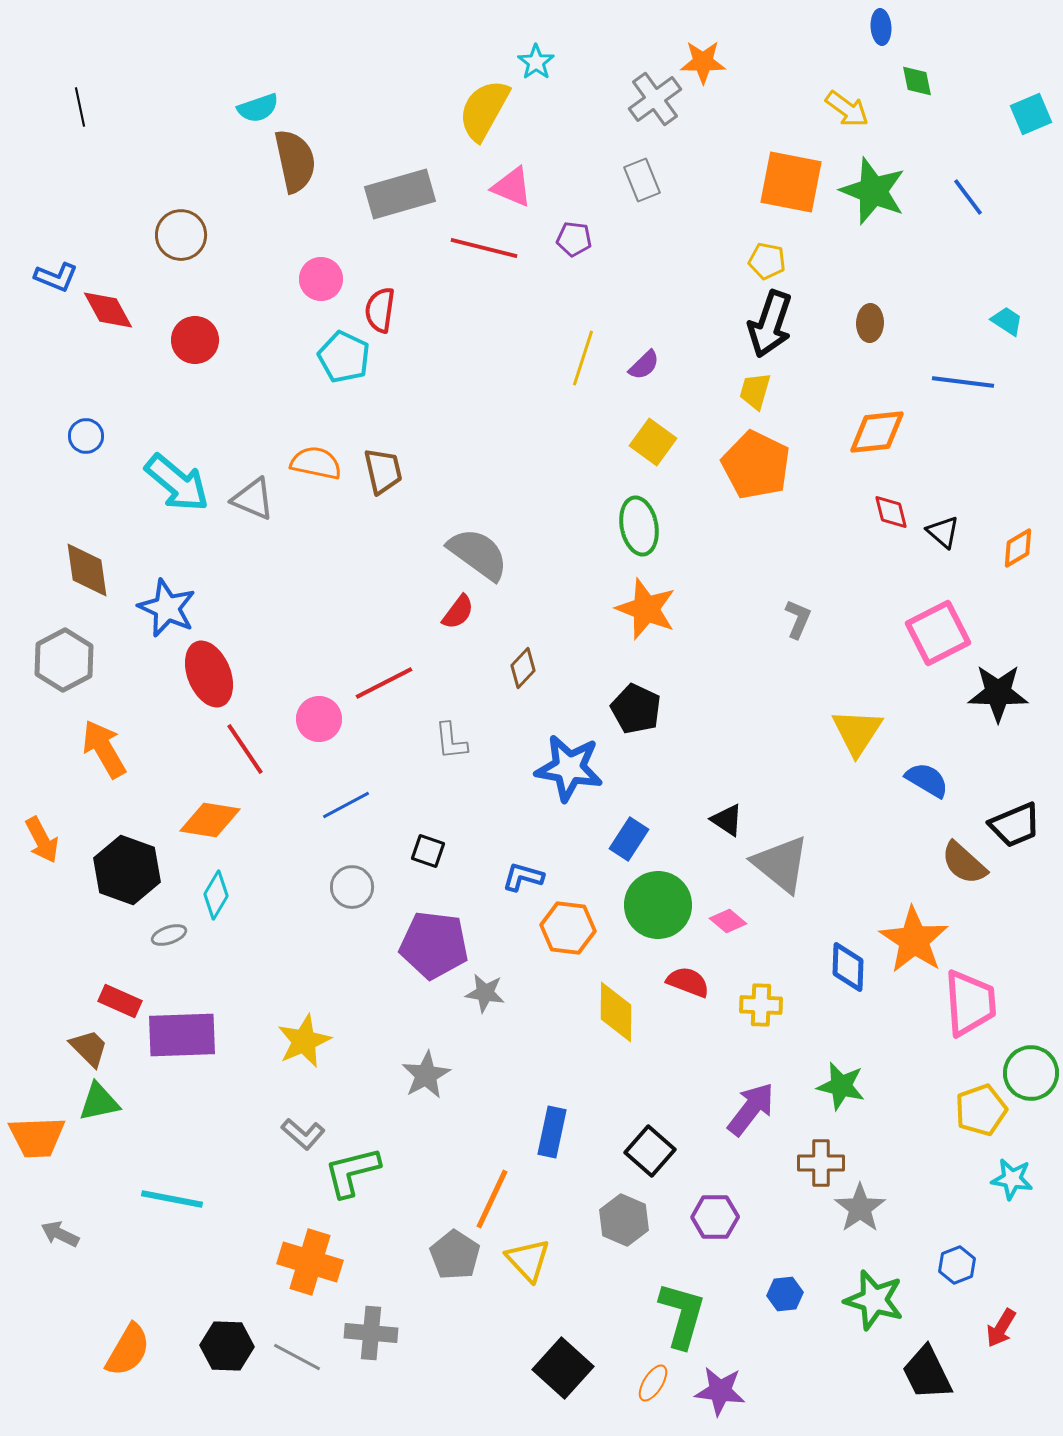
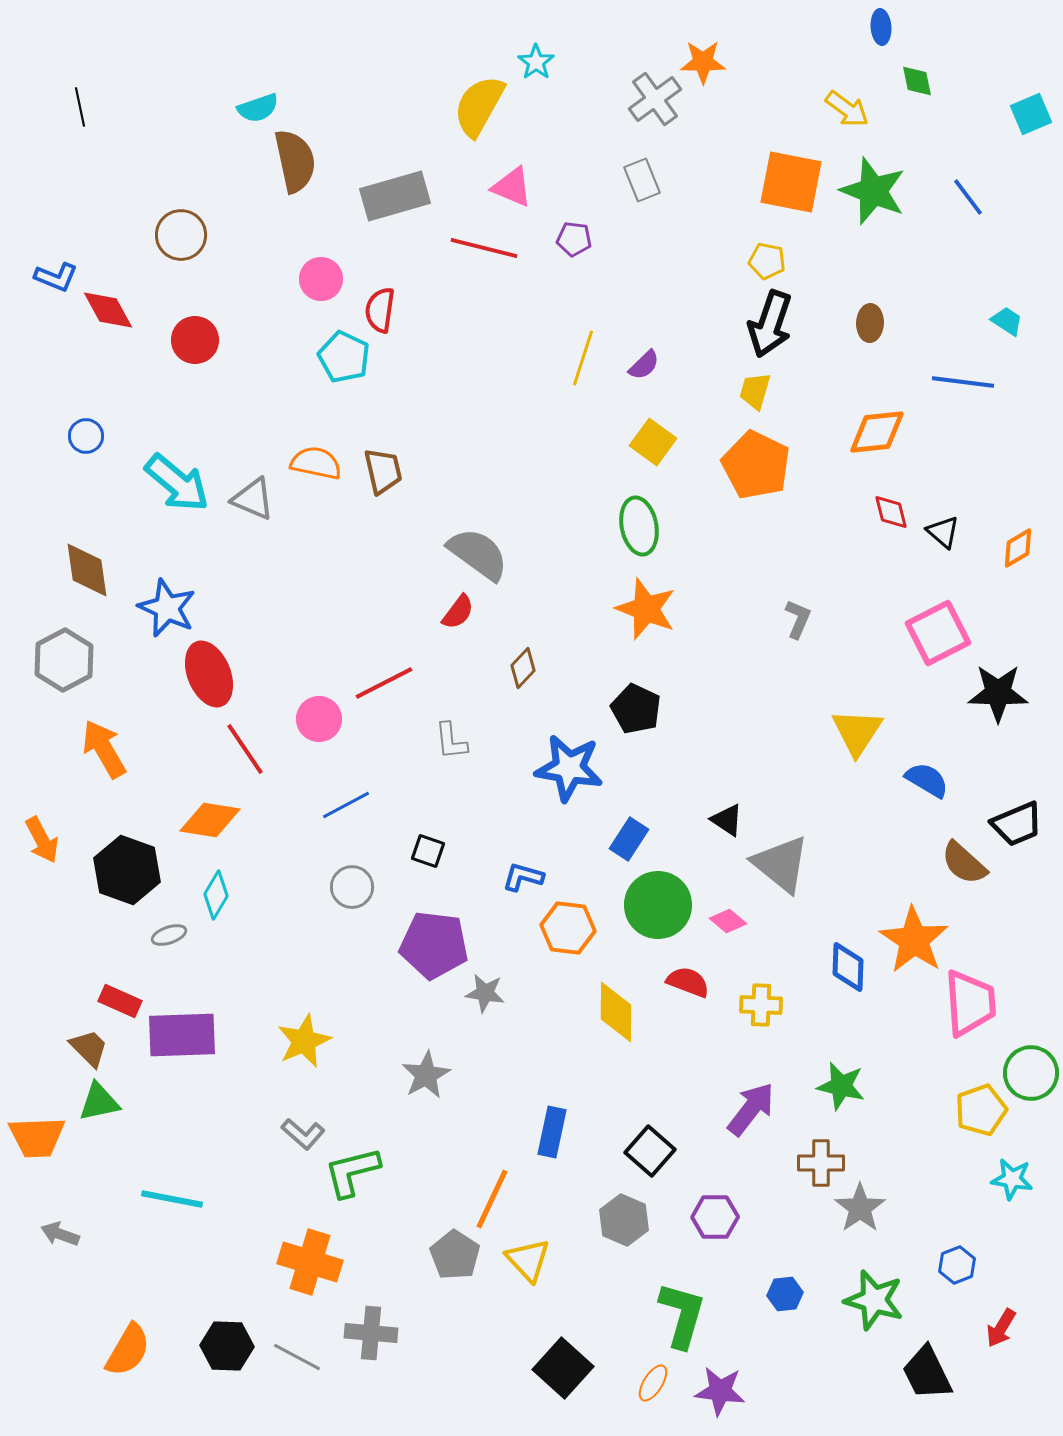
yellow semicircle at (484, 110): moved 5 px left, 4 px up
gray rectangle at (400, 194): moved 5 px left, 2 px down
black trapezoid at (1015, 825): moved 2 px right, 1 px up
gray arrow at (60, 1234): rotated 6 degrees counterclockwise
